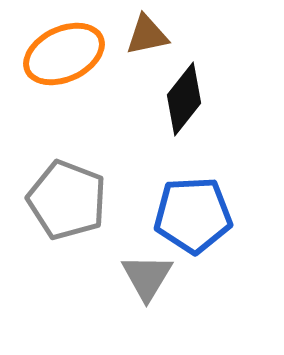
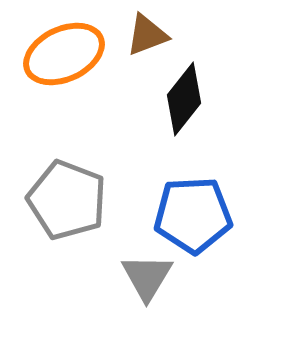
brown triangle: rotated 9 degrees counterclockwise
